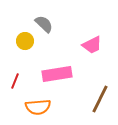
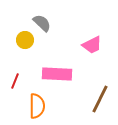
gray semicircle: moved 2 px left, 1 px up
yellow circle: moved 1 px up
pink rectangle: rotated 12 degrees clockwise
orange semicircle: moved 1 px left, 1 px up; rotated 85 degrees counterclockwise
